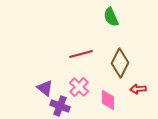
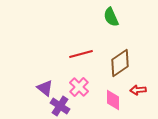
brown diamond: rotated 28 degrees clockwise
red arrow: moved 1 px down
pink diamond: moved 5 px right
purple cross: rotated 12 degrees clockwise
